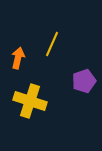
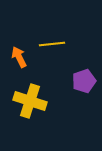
yellow line: rotated 60 degrees clockwise
orange arrow: moved 1 px right, 1 px up; rotated 40 degrees counterclockwise
